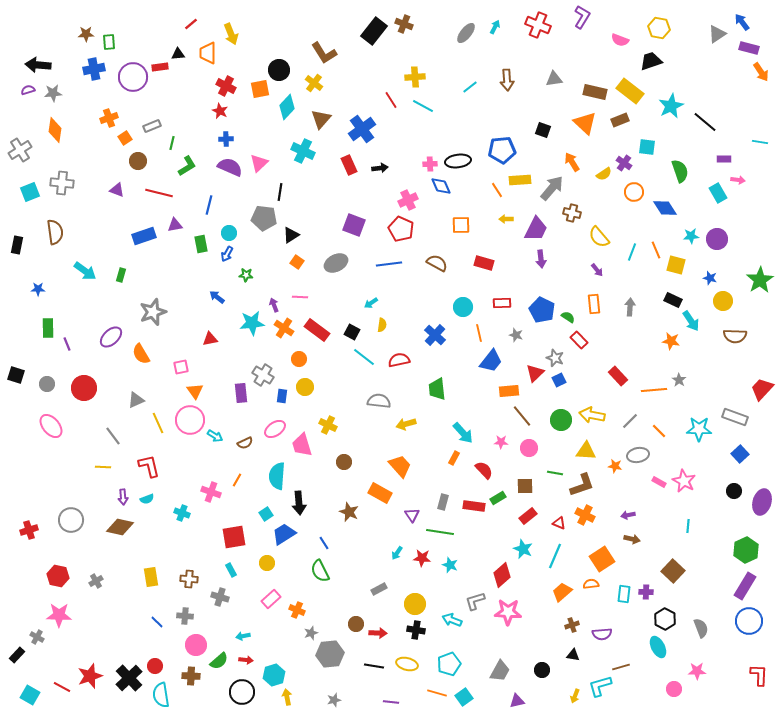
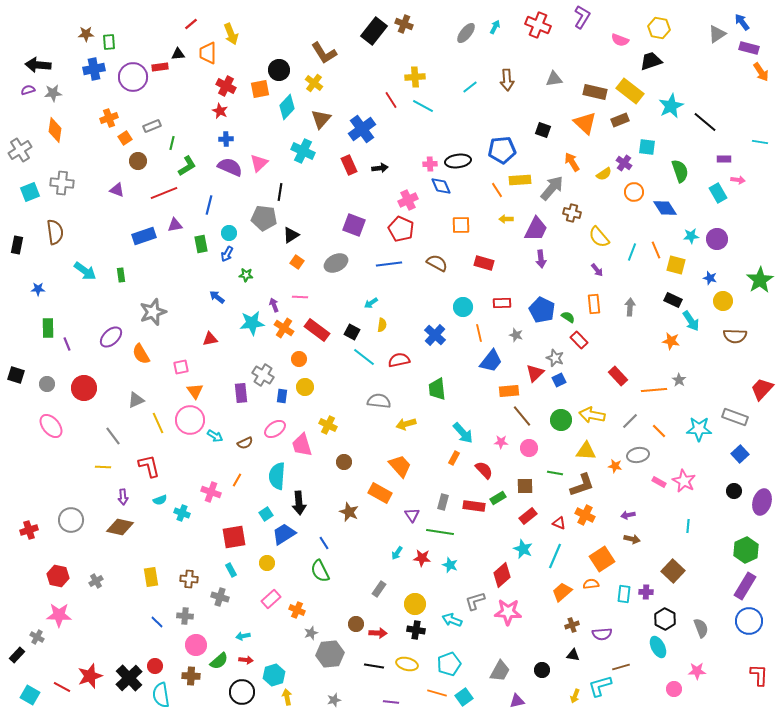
red line at (159, 193): moved 5 px right; rotated 36 degrees counterclockwise
green rectangle at (121, 275): rotated 24 degrees counterclockwise
cyan semicircle at (147, 499): moved 13 px right, 1 px down
gray rectangle at (379, 589): rotated 28 degrees counterclockwise
